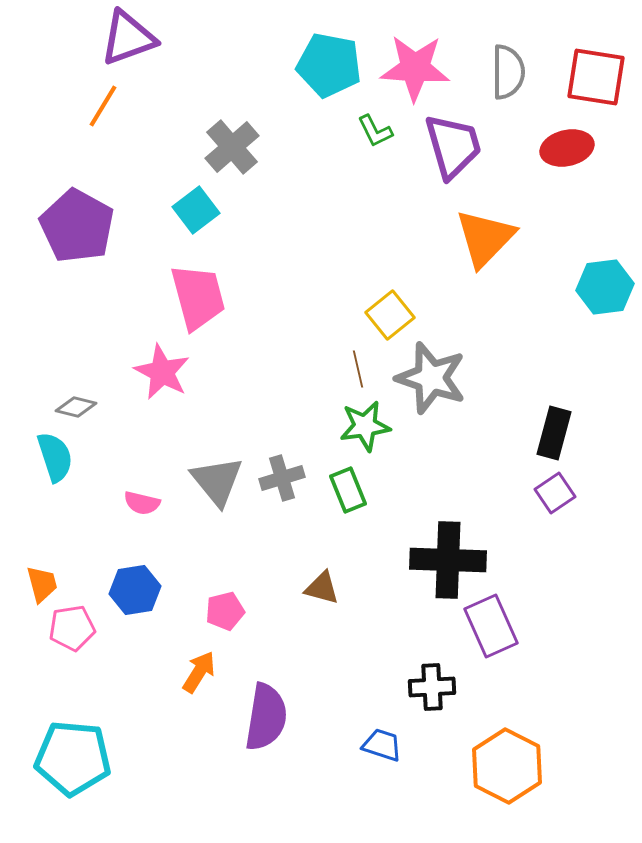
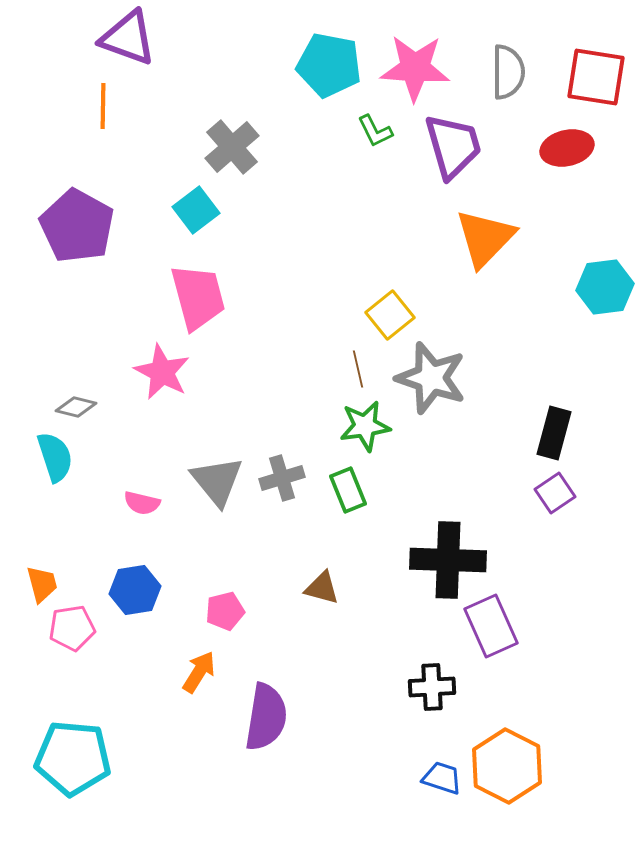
purple triangle at (128, 38): rotated 40 degrees clockwise
orange line at (103, 106): rotated 30 degrees counterclockwise
blue trapezoid at (382, 745): moved 60 px right, 33 px down
